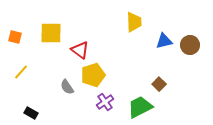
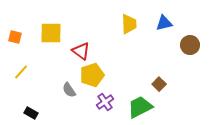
yellow trapezoid: moved 5 px left, 2 px down
blue triangle: moved 18 px up
red triangle: moved 1 px right, 1 px down
yellow pentagon: moved 1 px left
gray semicircle: moved 2 px right, 3 px down
